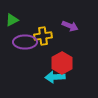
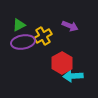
green triangle: moved 7 px right, 5 px down
yellow cross: rotated 24 degrees counterclockwise
purple ellipse: moved 2 px left; rotated 10 degrees counterclockwise
cyan arrow: moved 18 px right, 1 px up
